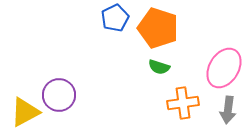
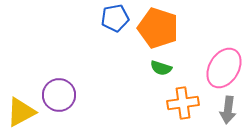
blue pentagon: rotated 16 degrees clockwise
green semicircle: moved 2 px right, 1 px down
yellow triangle: moved 4 px left
